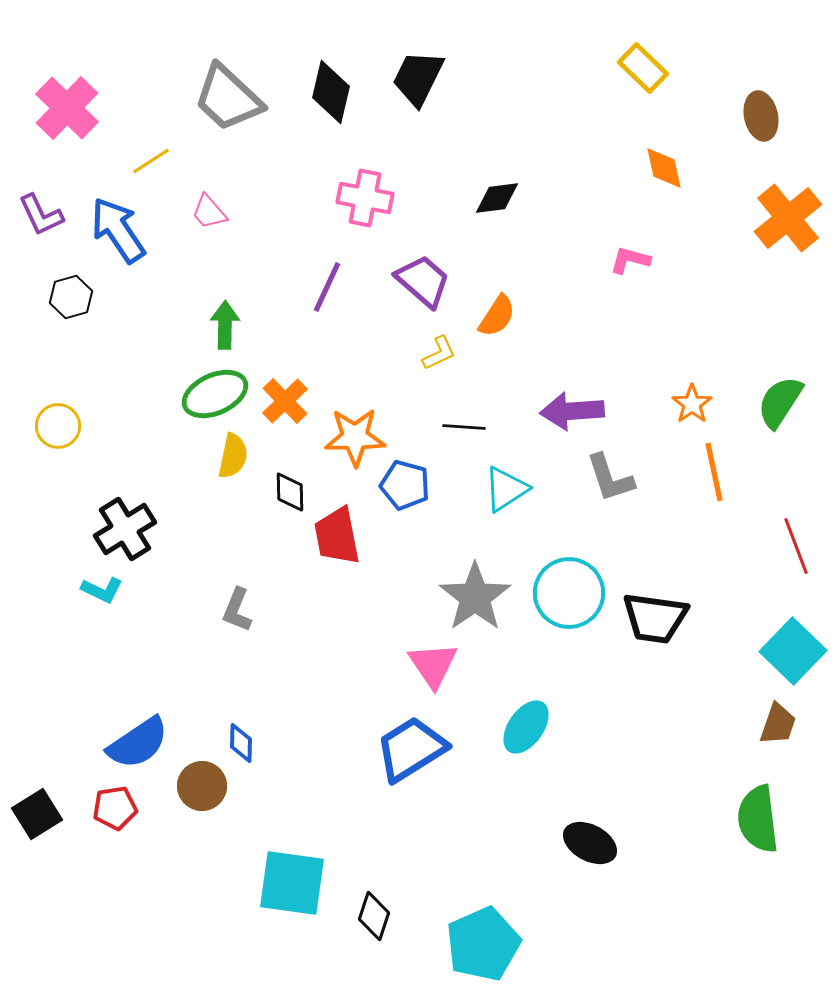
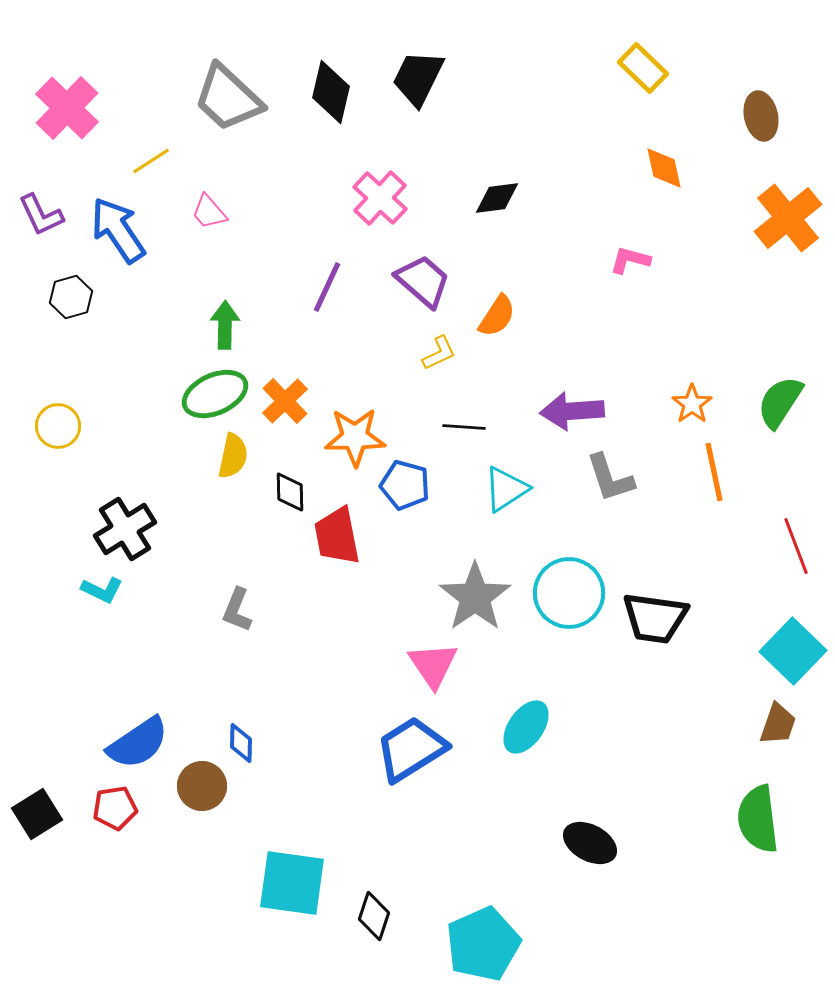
pink cross at (365, 198): moved 15 px right; rotated 32 degrees clockwise
